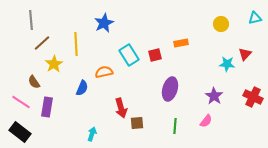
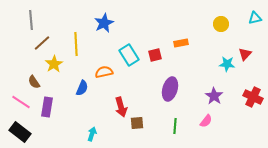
red arrow: moved 1 px up
